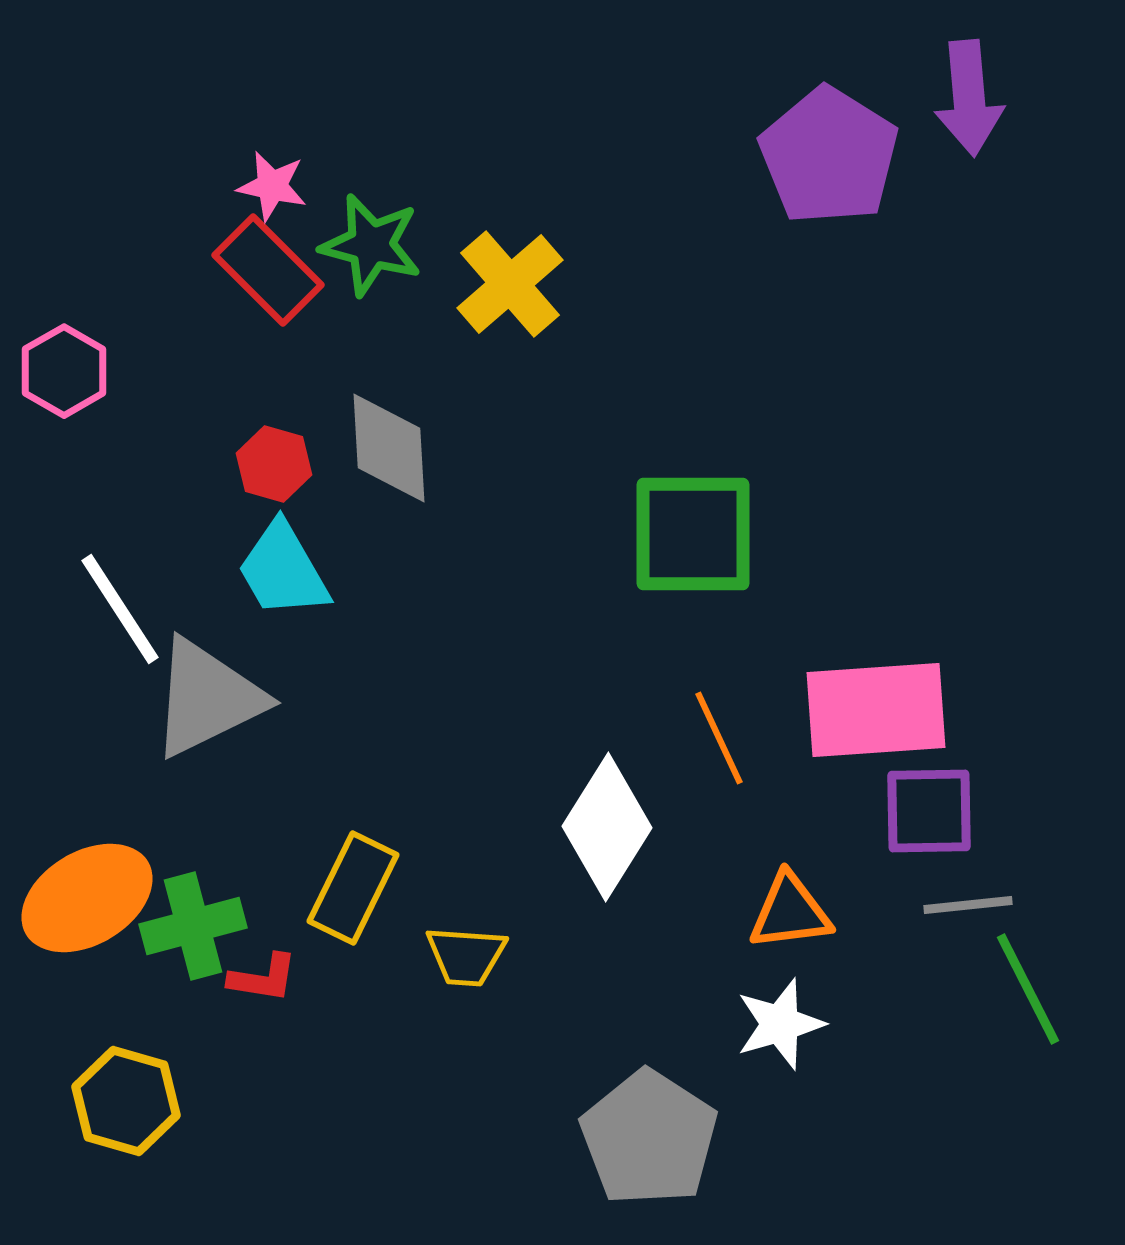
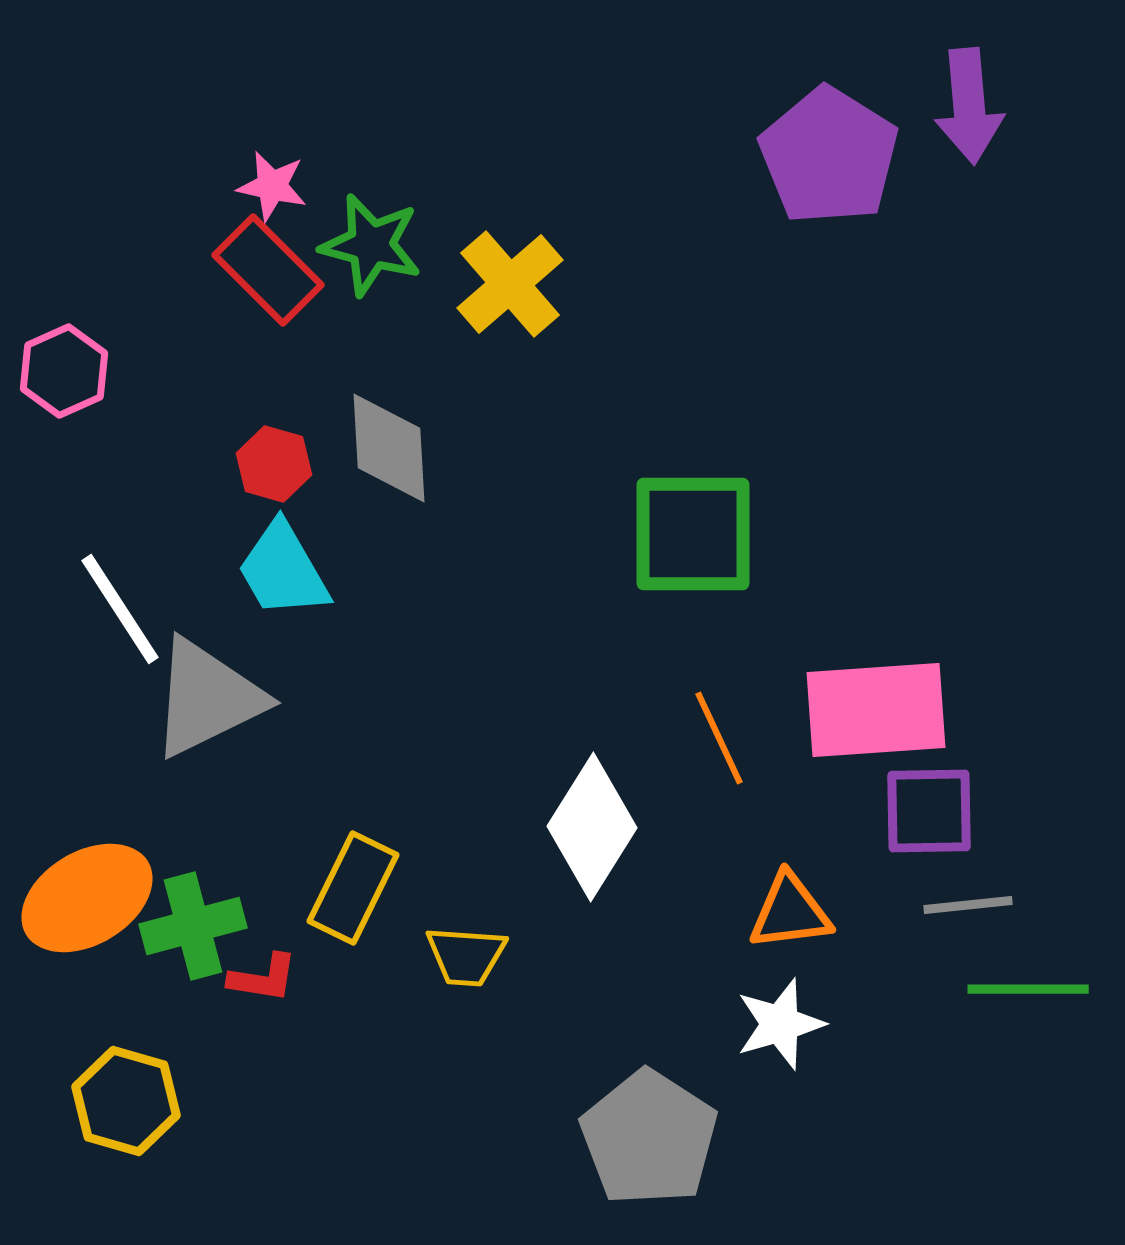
purple arrow: moved 8 px down
pink hexagon: rotated 6 degrees clockwise
white diamond: moved 15 px left
green line: rotated 63 degrees counterclockwise
